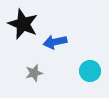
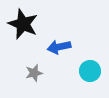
blue arrow: moved 4 px right, 5 px down
